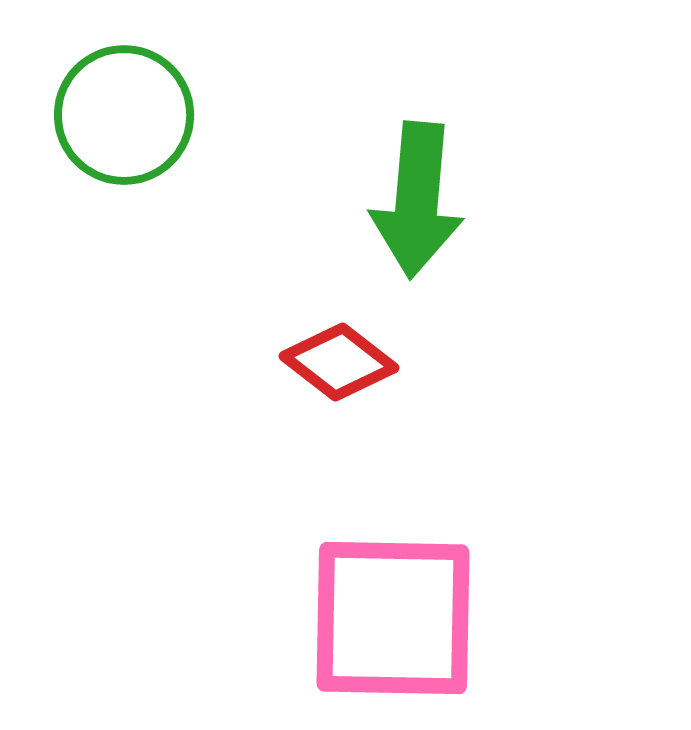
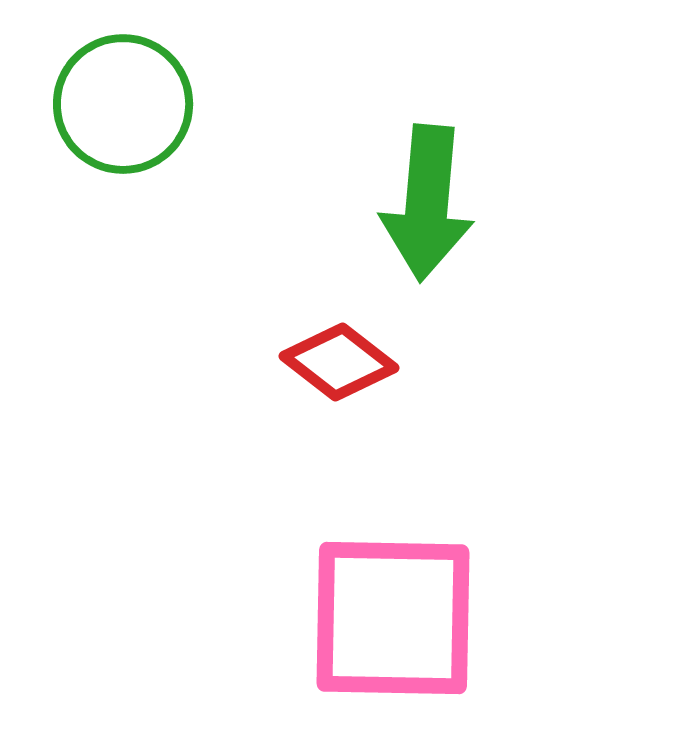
green circle: moved 1 px left, 11 px up
green arrow: moved 10 px right, 3 px down
